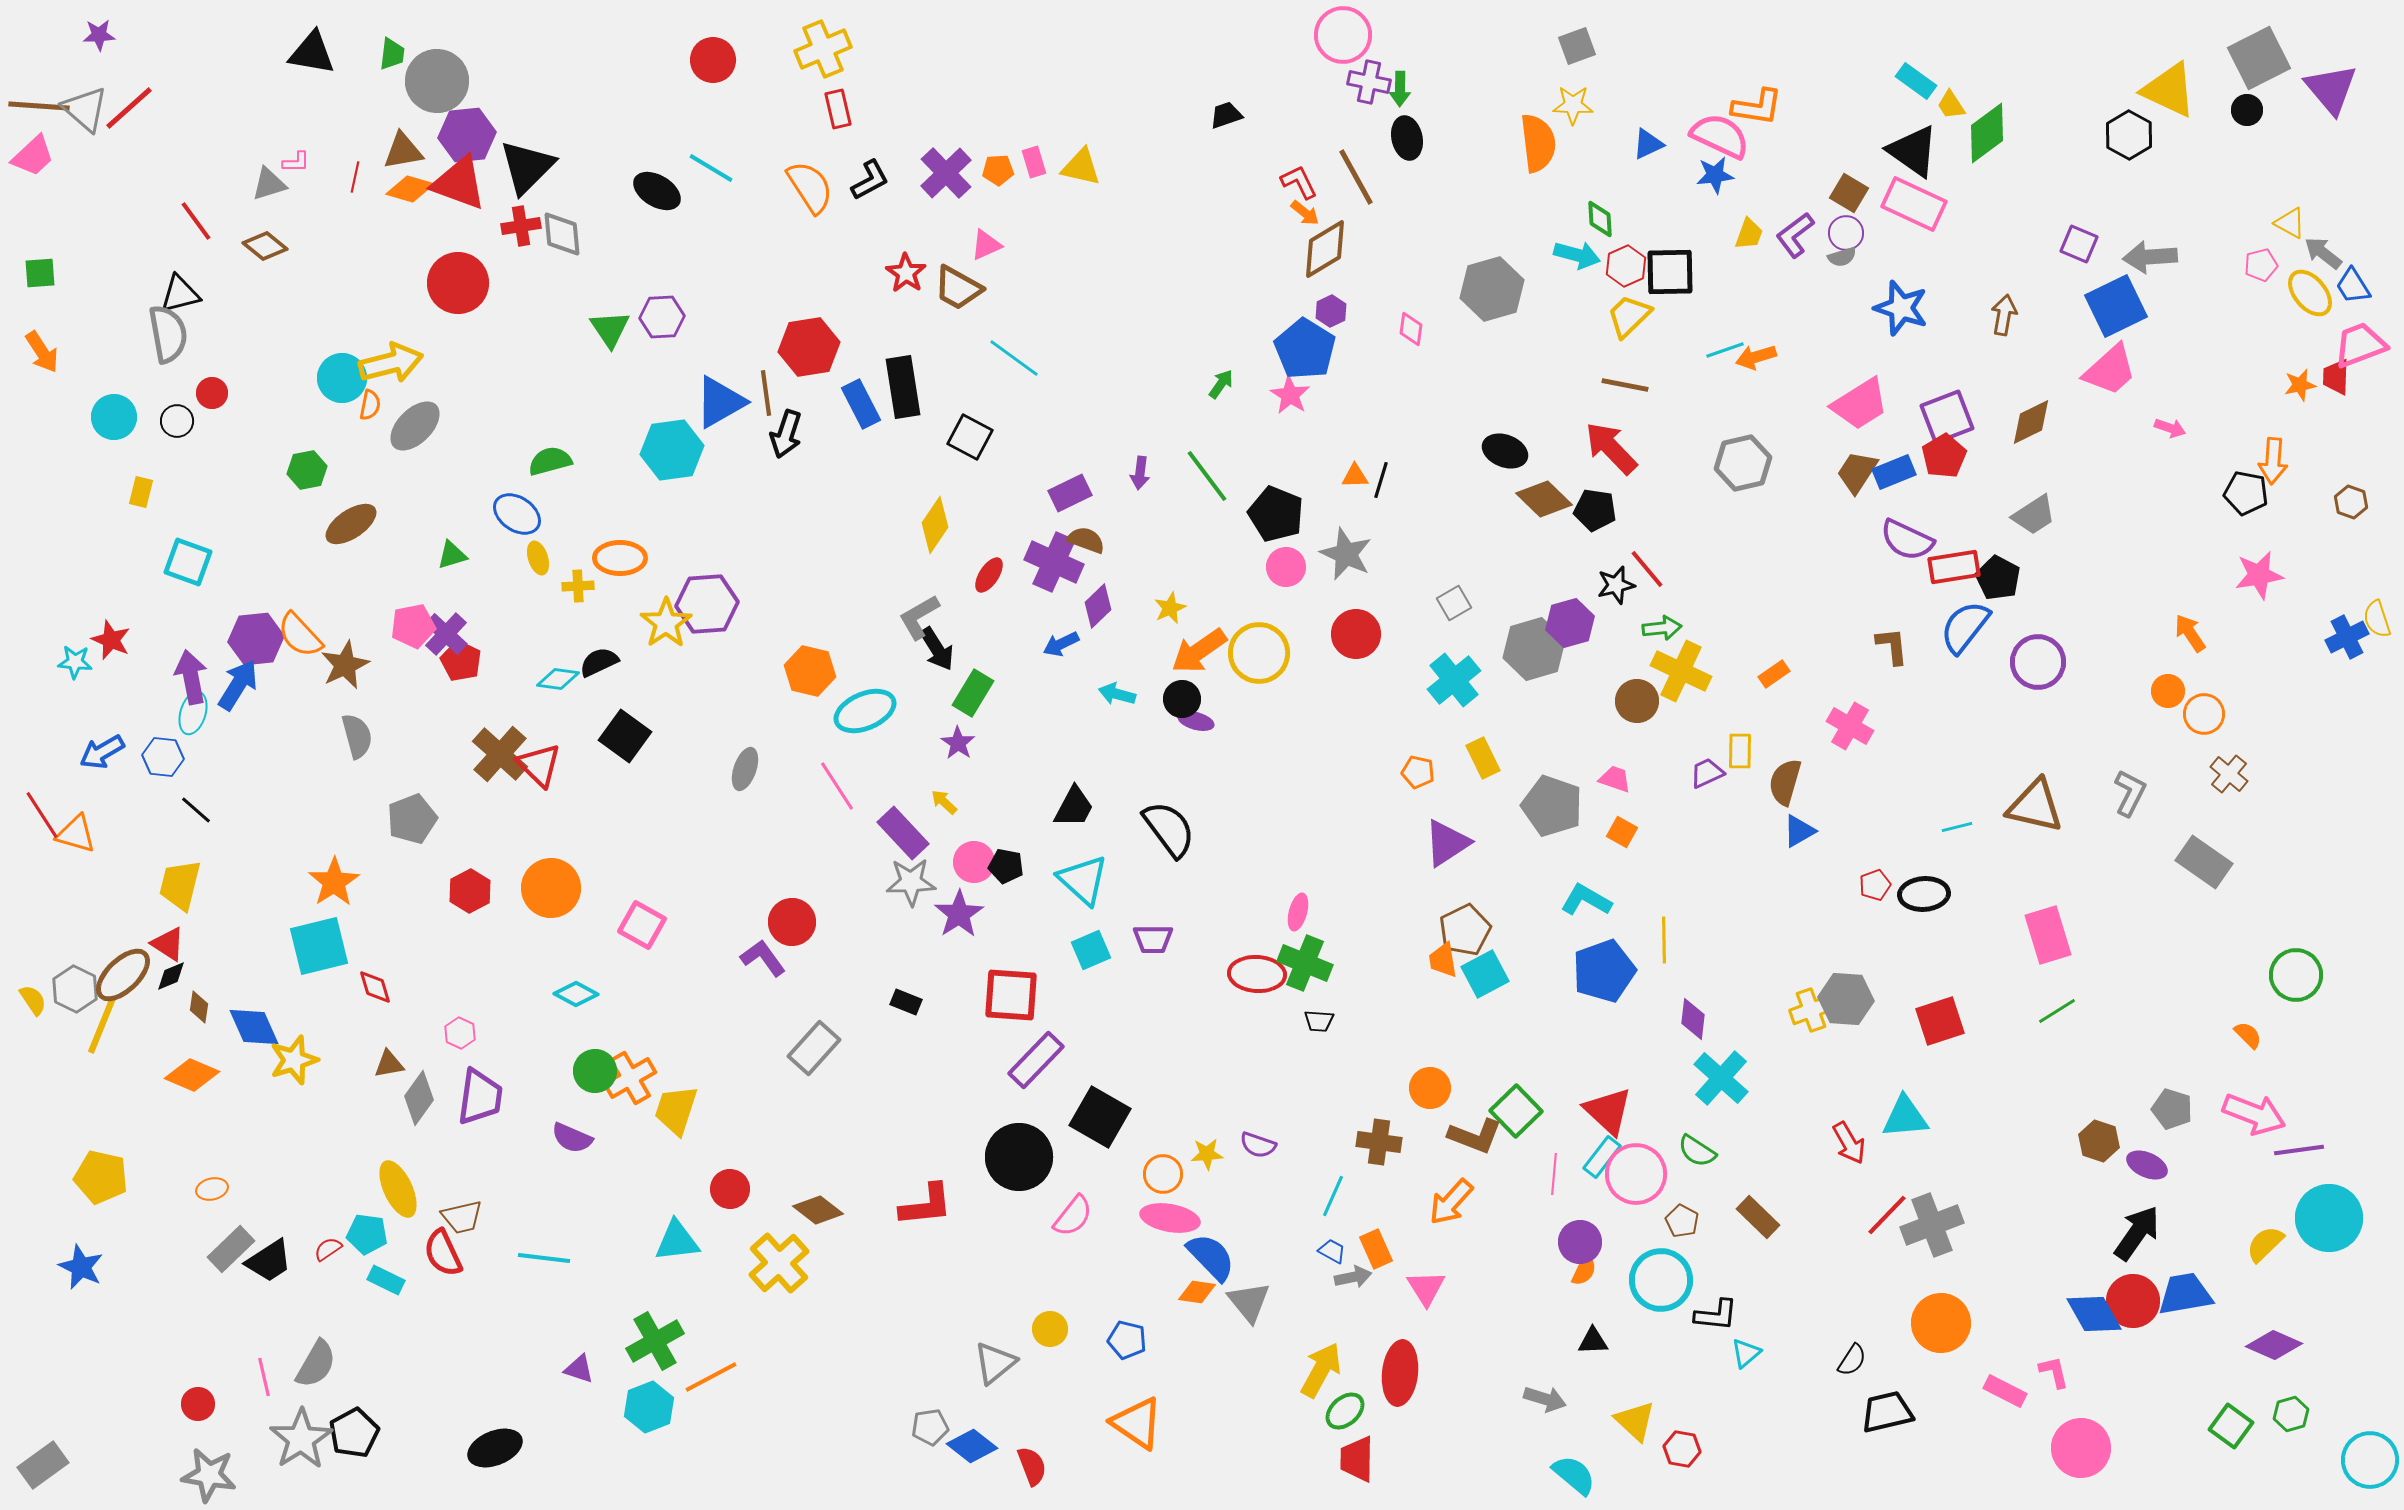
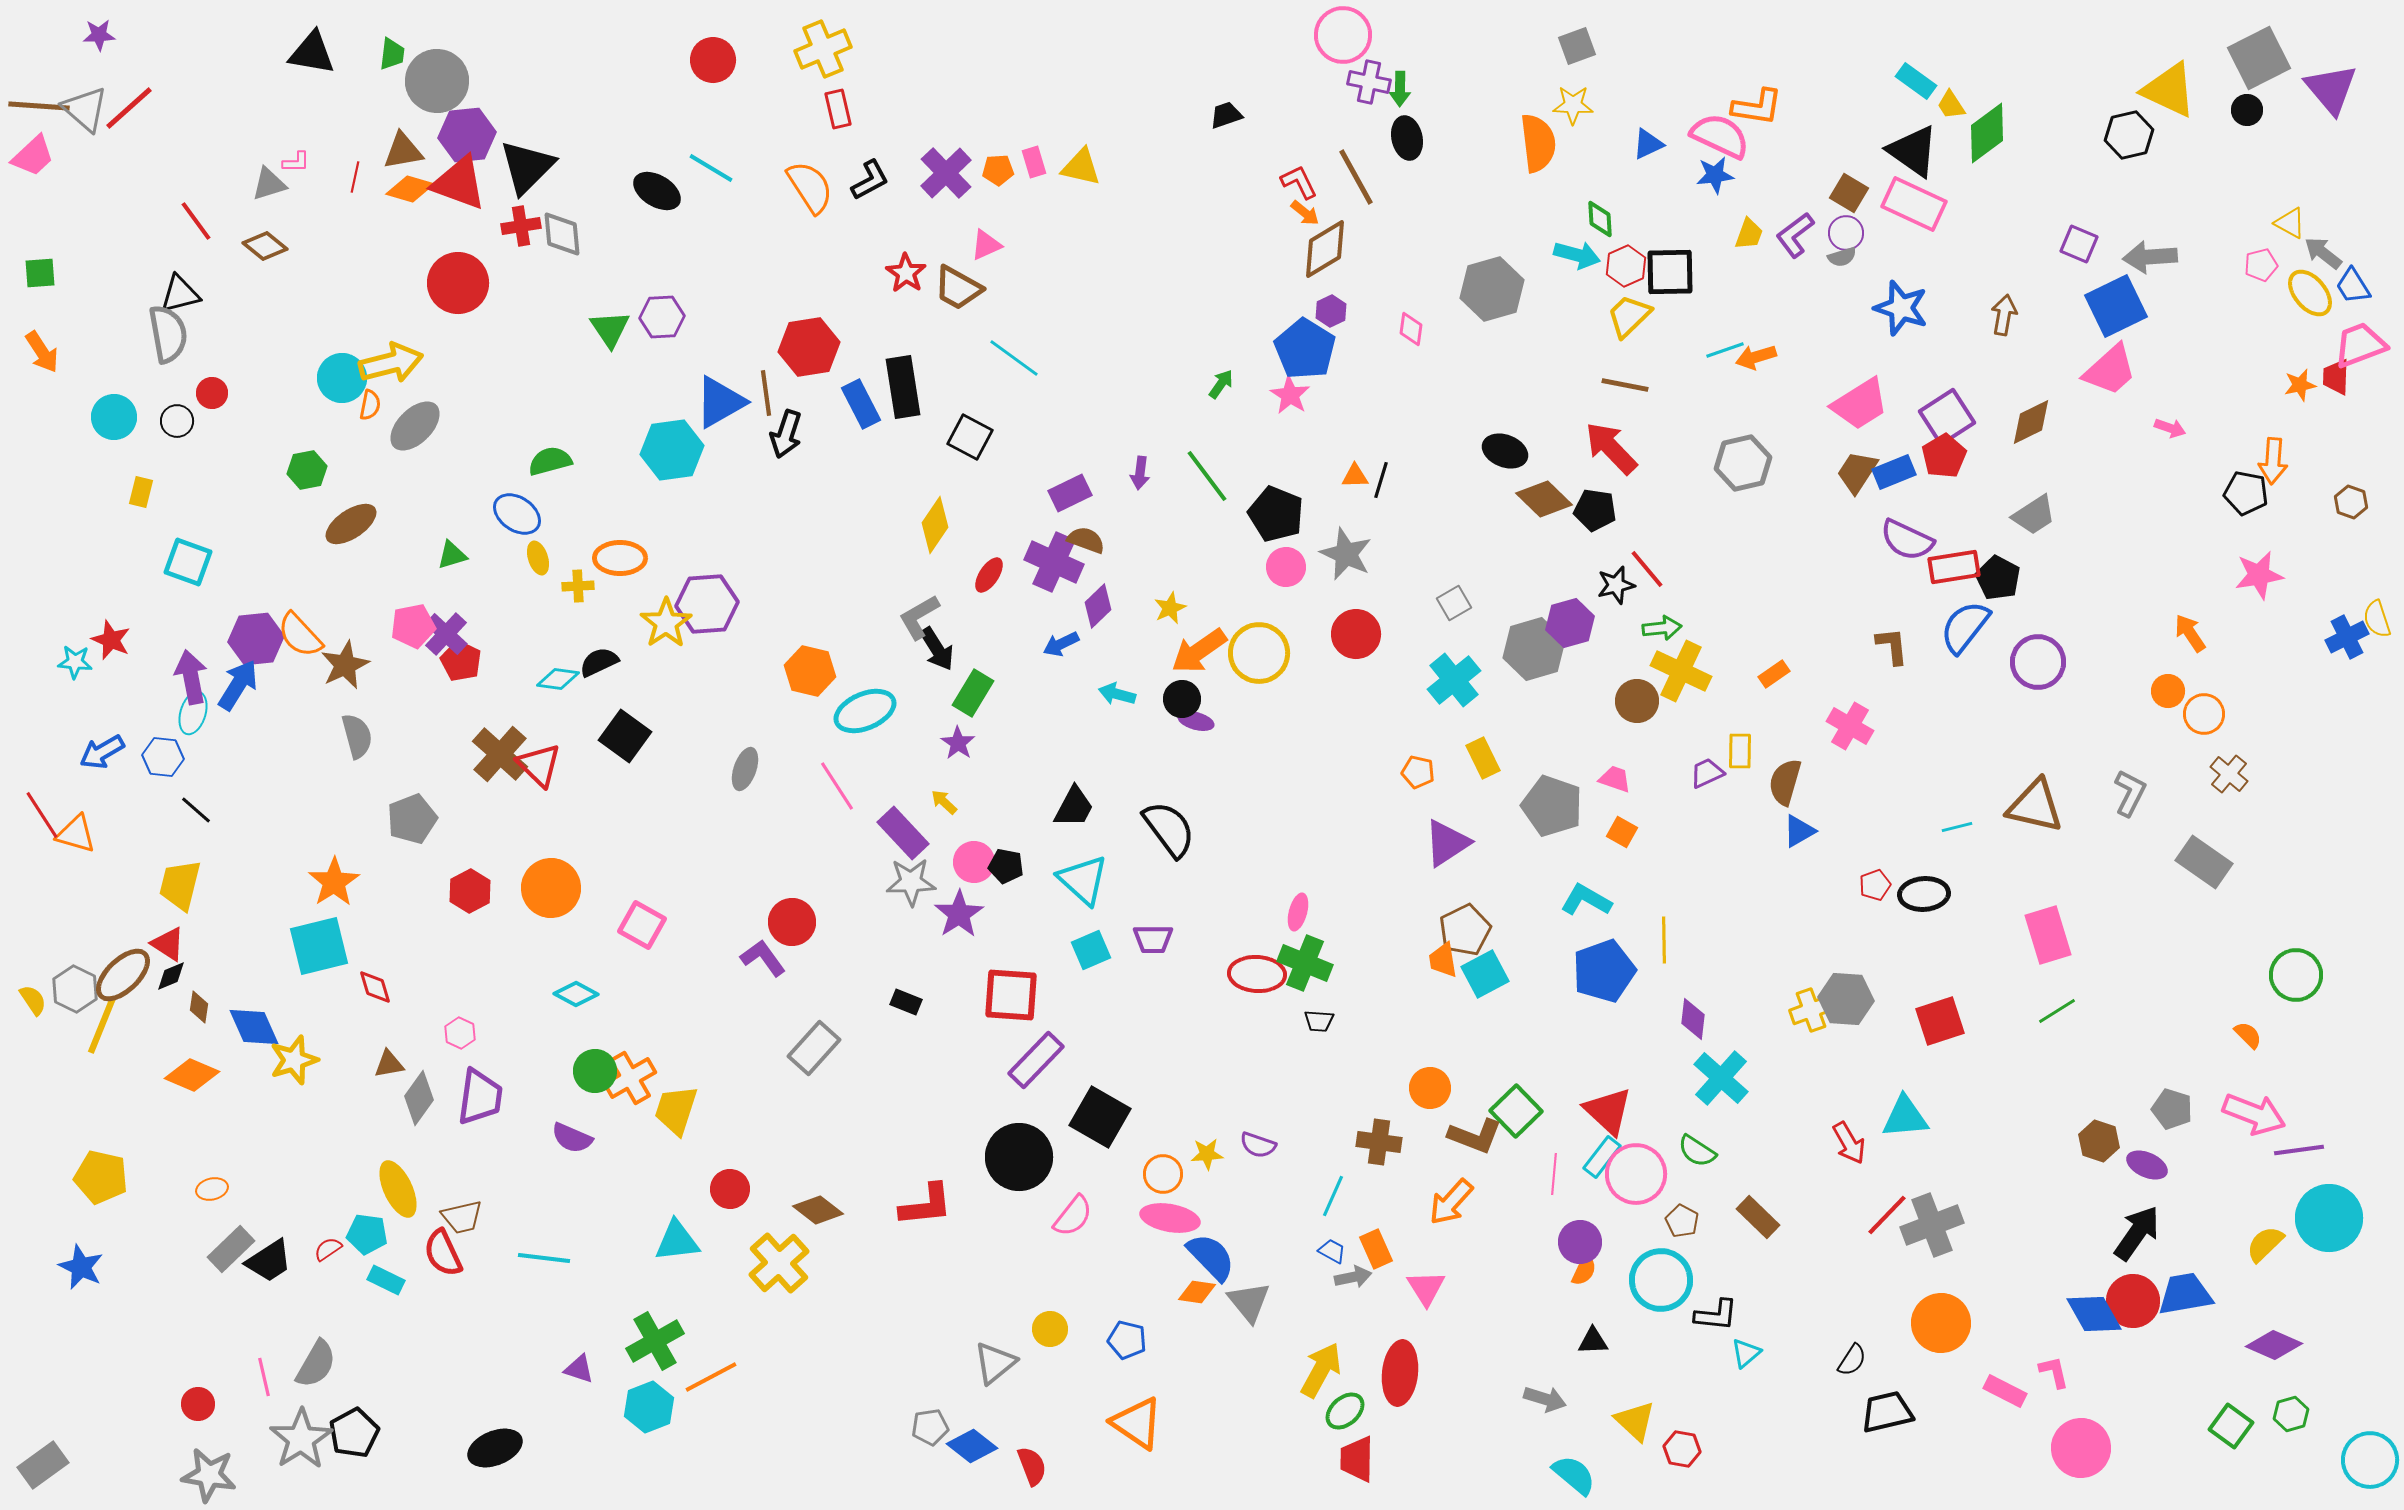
black hexagon at (2129, 135): rotated 18 degrees clockwise
purple square at (1947, 417): rotated 12 degrees counterclockwise
